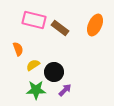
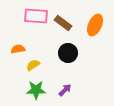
pink rectangle: moved 2 px right, 4 px up; rotated 10 degrees counterclockwise
brown rectangle: moved 3 px right, 5 px up
orange semicircle: rotated 80 degrees counterclockwise
black circle: moved 14 px right, 19 px up
